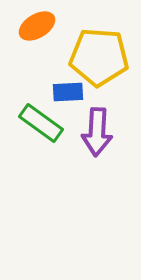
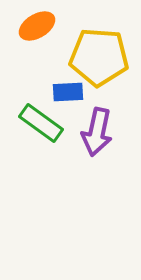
purple arrow: rotated 9 degrees clockwise
